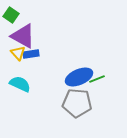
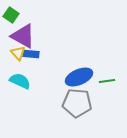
blue rectangle: rotated 14 degrees clockwise
green line: moved 10 px right, 2 px down; rotated 14 degrees clockwise
cyan semicircle: moved 3 px up
